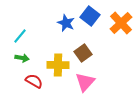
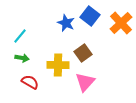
red semicircle: moved 4 px left, 1 px down
